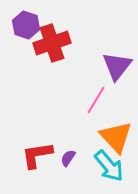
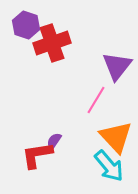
purple semicircle: moved 14 px left, 17 px up
